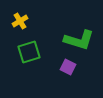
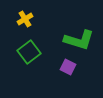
yellow cross: moved 5 px right, 2 px up
green square: rotated 20 degrees counterclockwise
